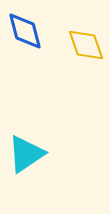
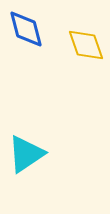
blue diamond: moved 1 px right, 2 px up
